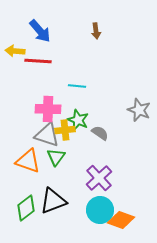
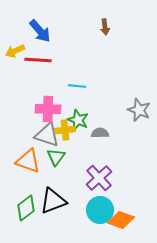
brown arrow: moved 9 px right, 4 px up
yellow arrow: rotated 30 degrees counterclockwise
red line: moved 1 px up
gray semicircle: rotated 36 degrees counterclockwise
